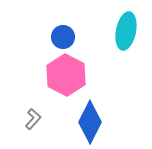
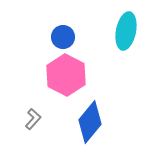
blue diamond: rotated 12 degrees clockwise
